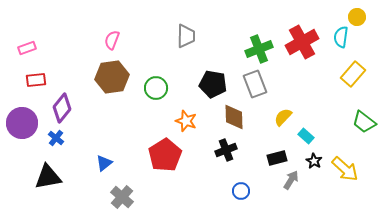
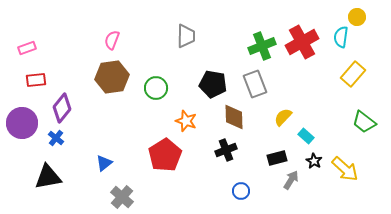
green cross: moved 3 px right, 3 px up
